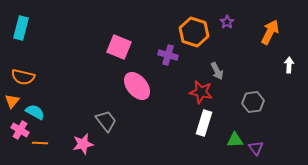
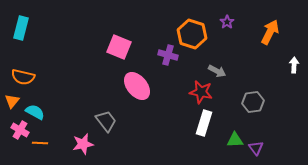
orange hexagon: moved 2 px left, 2 px down
white arrow: moved 5 px right
gray arrow: rotated 36 degrees counterclockwise
